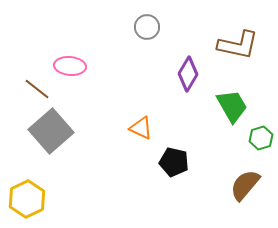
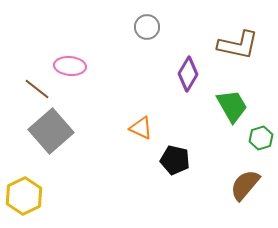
black pentagon: moved 1 px right, 2 px up
yellow hexagon: moved 3 px left, 3 px up
